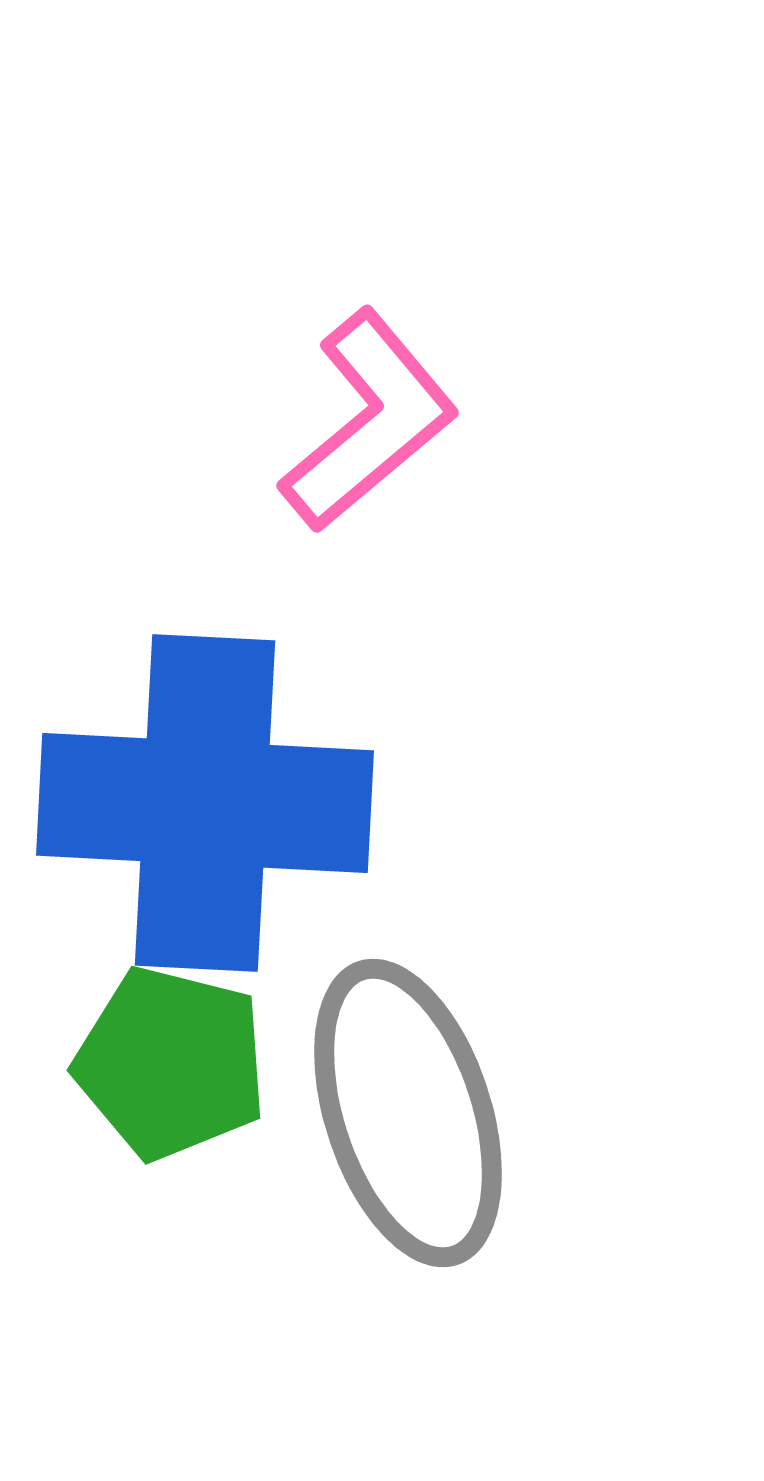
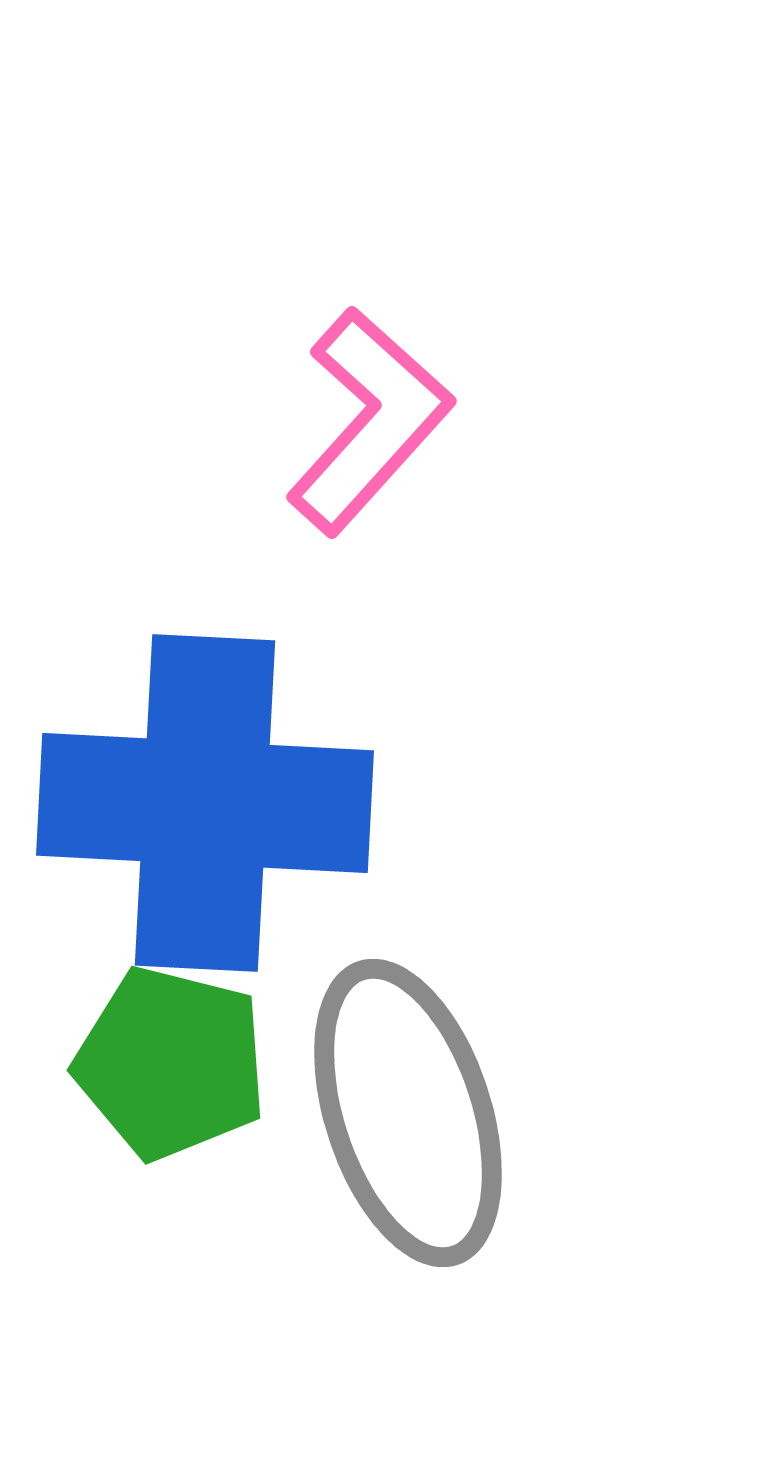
pink L-shape: rotated 8 degrees counterclockwise
